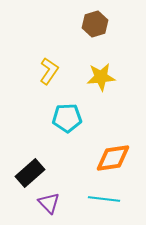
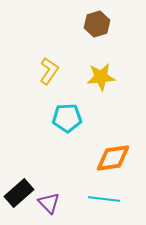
brown hexagon: moved 2 px right
black rectangle: moved 11 px left, 20 px down
